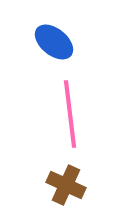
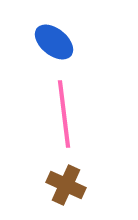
pink line: moved 6 px left
